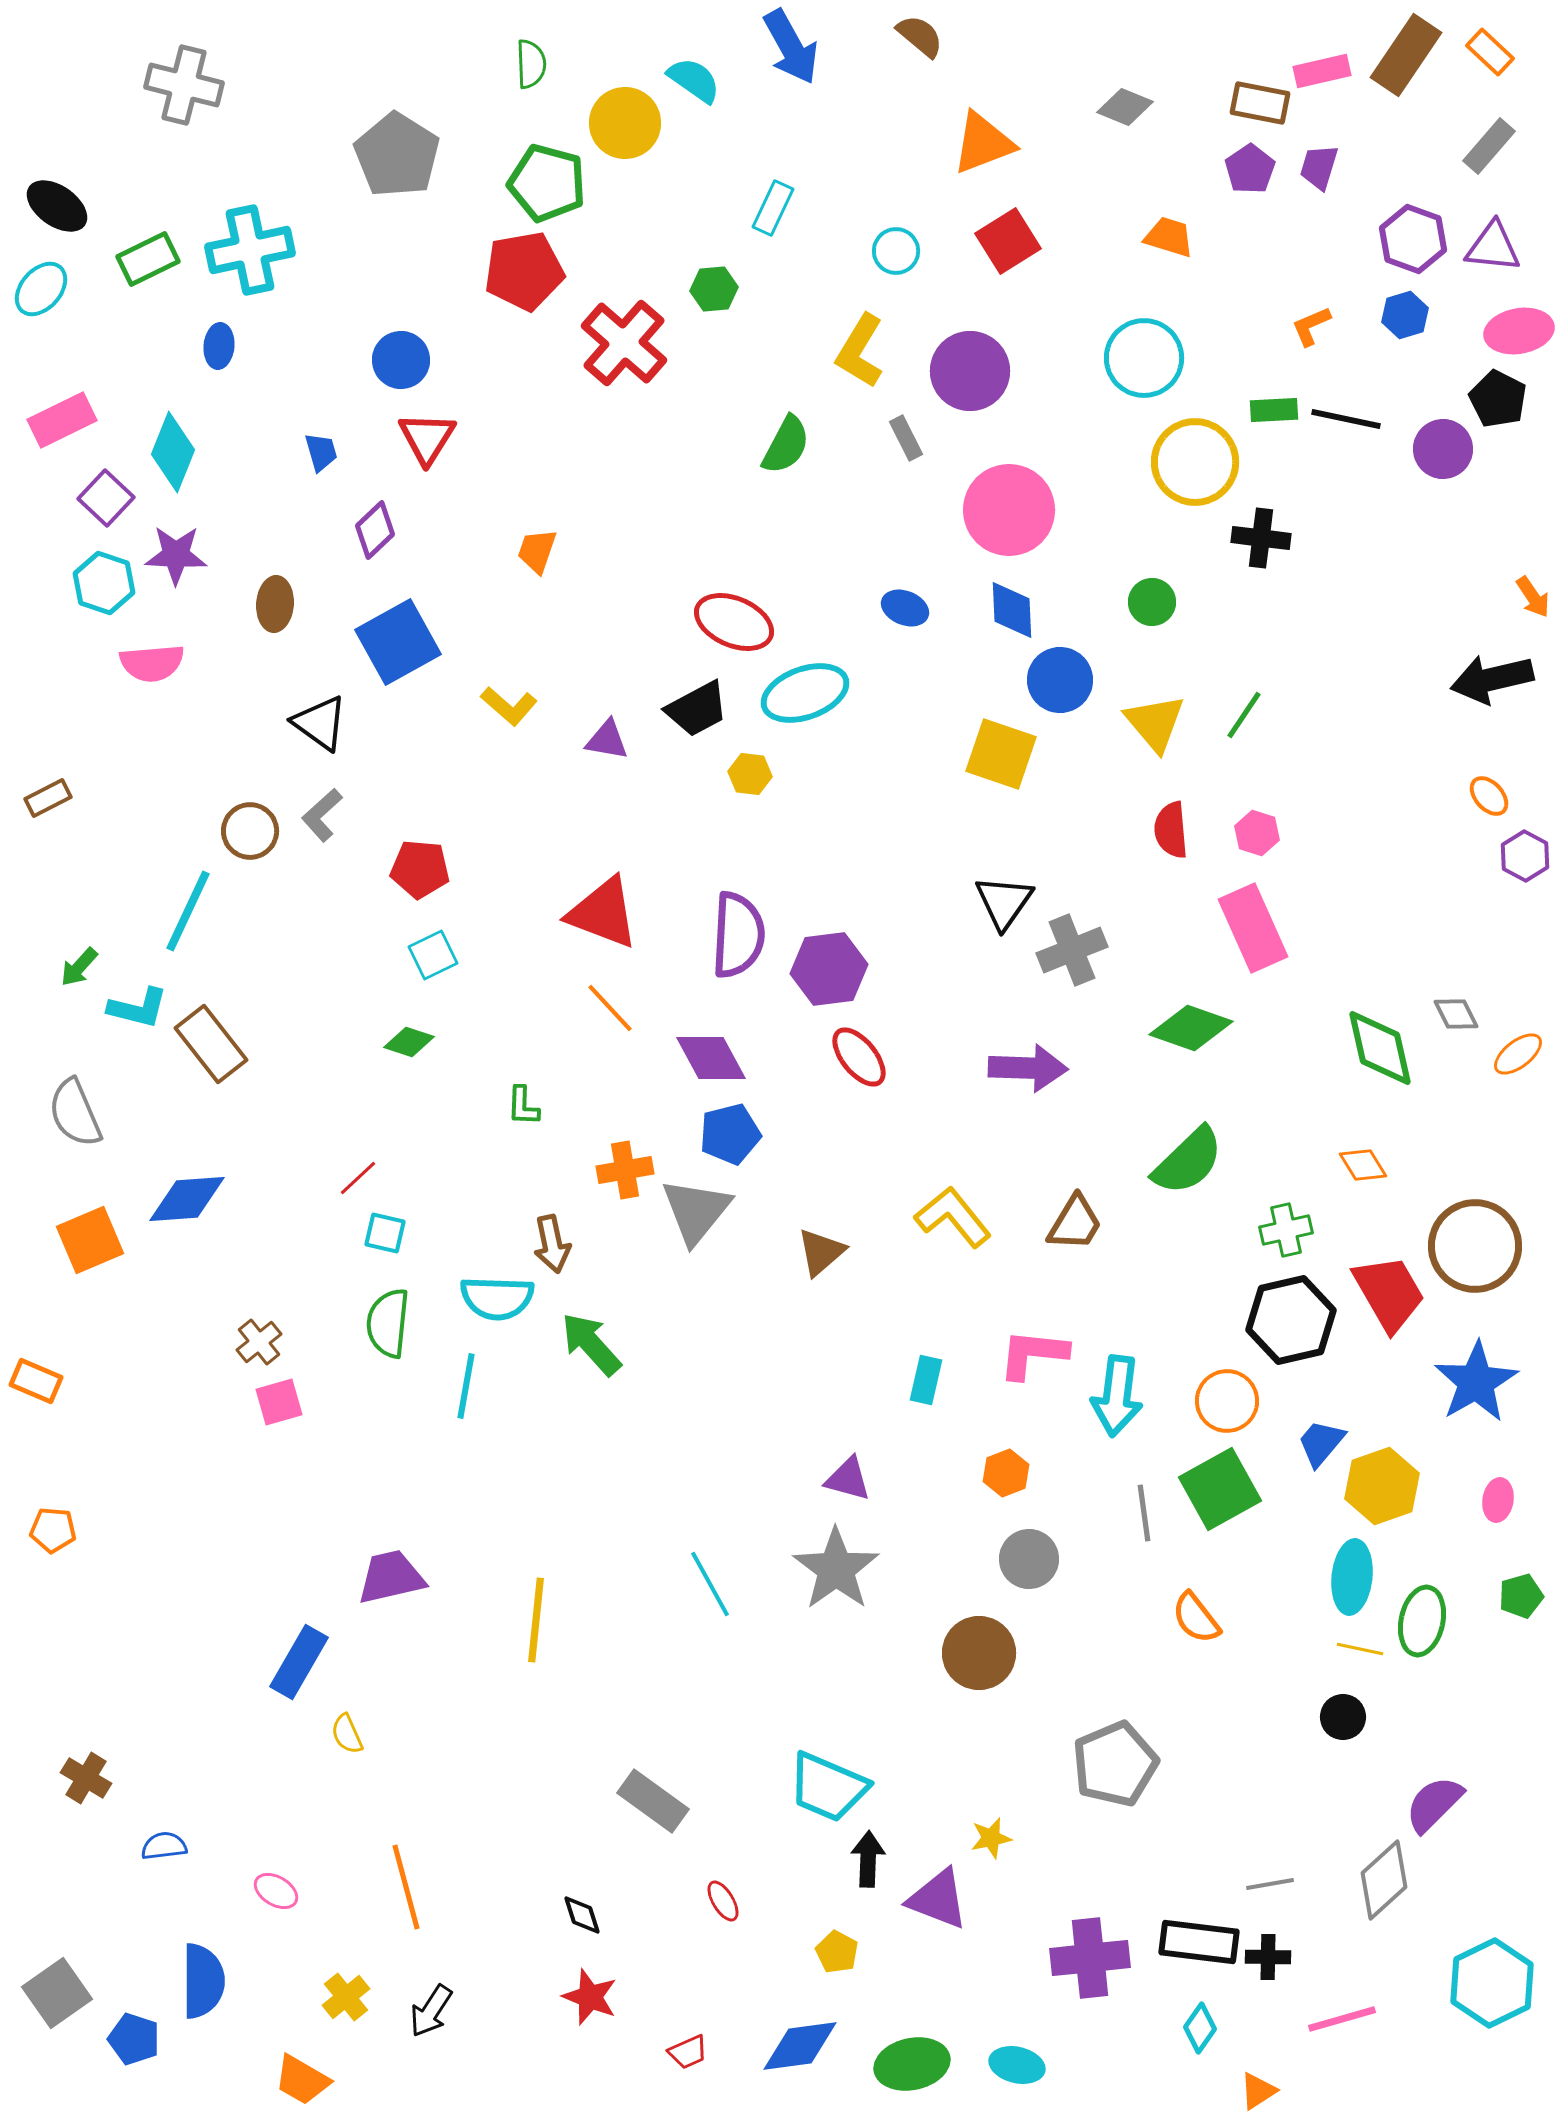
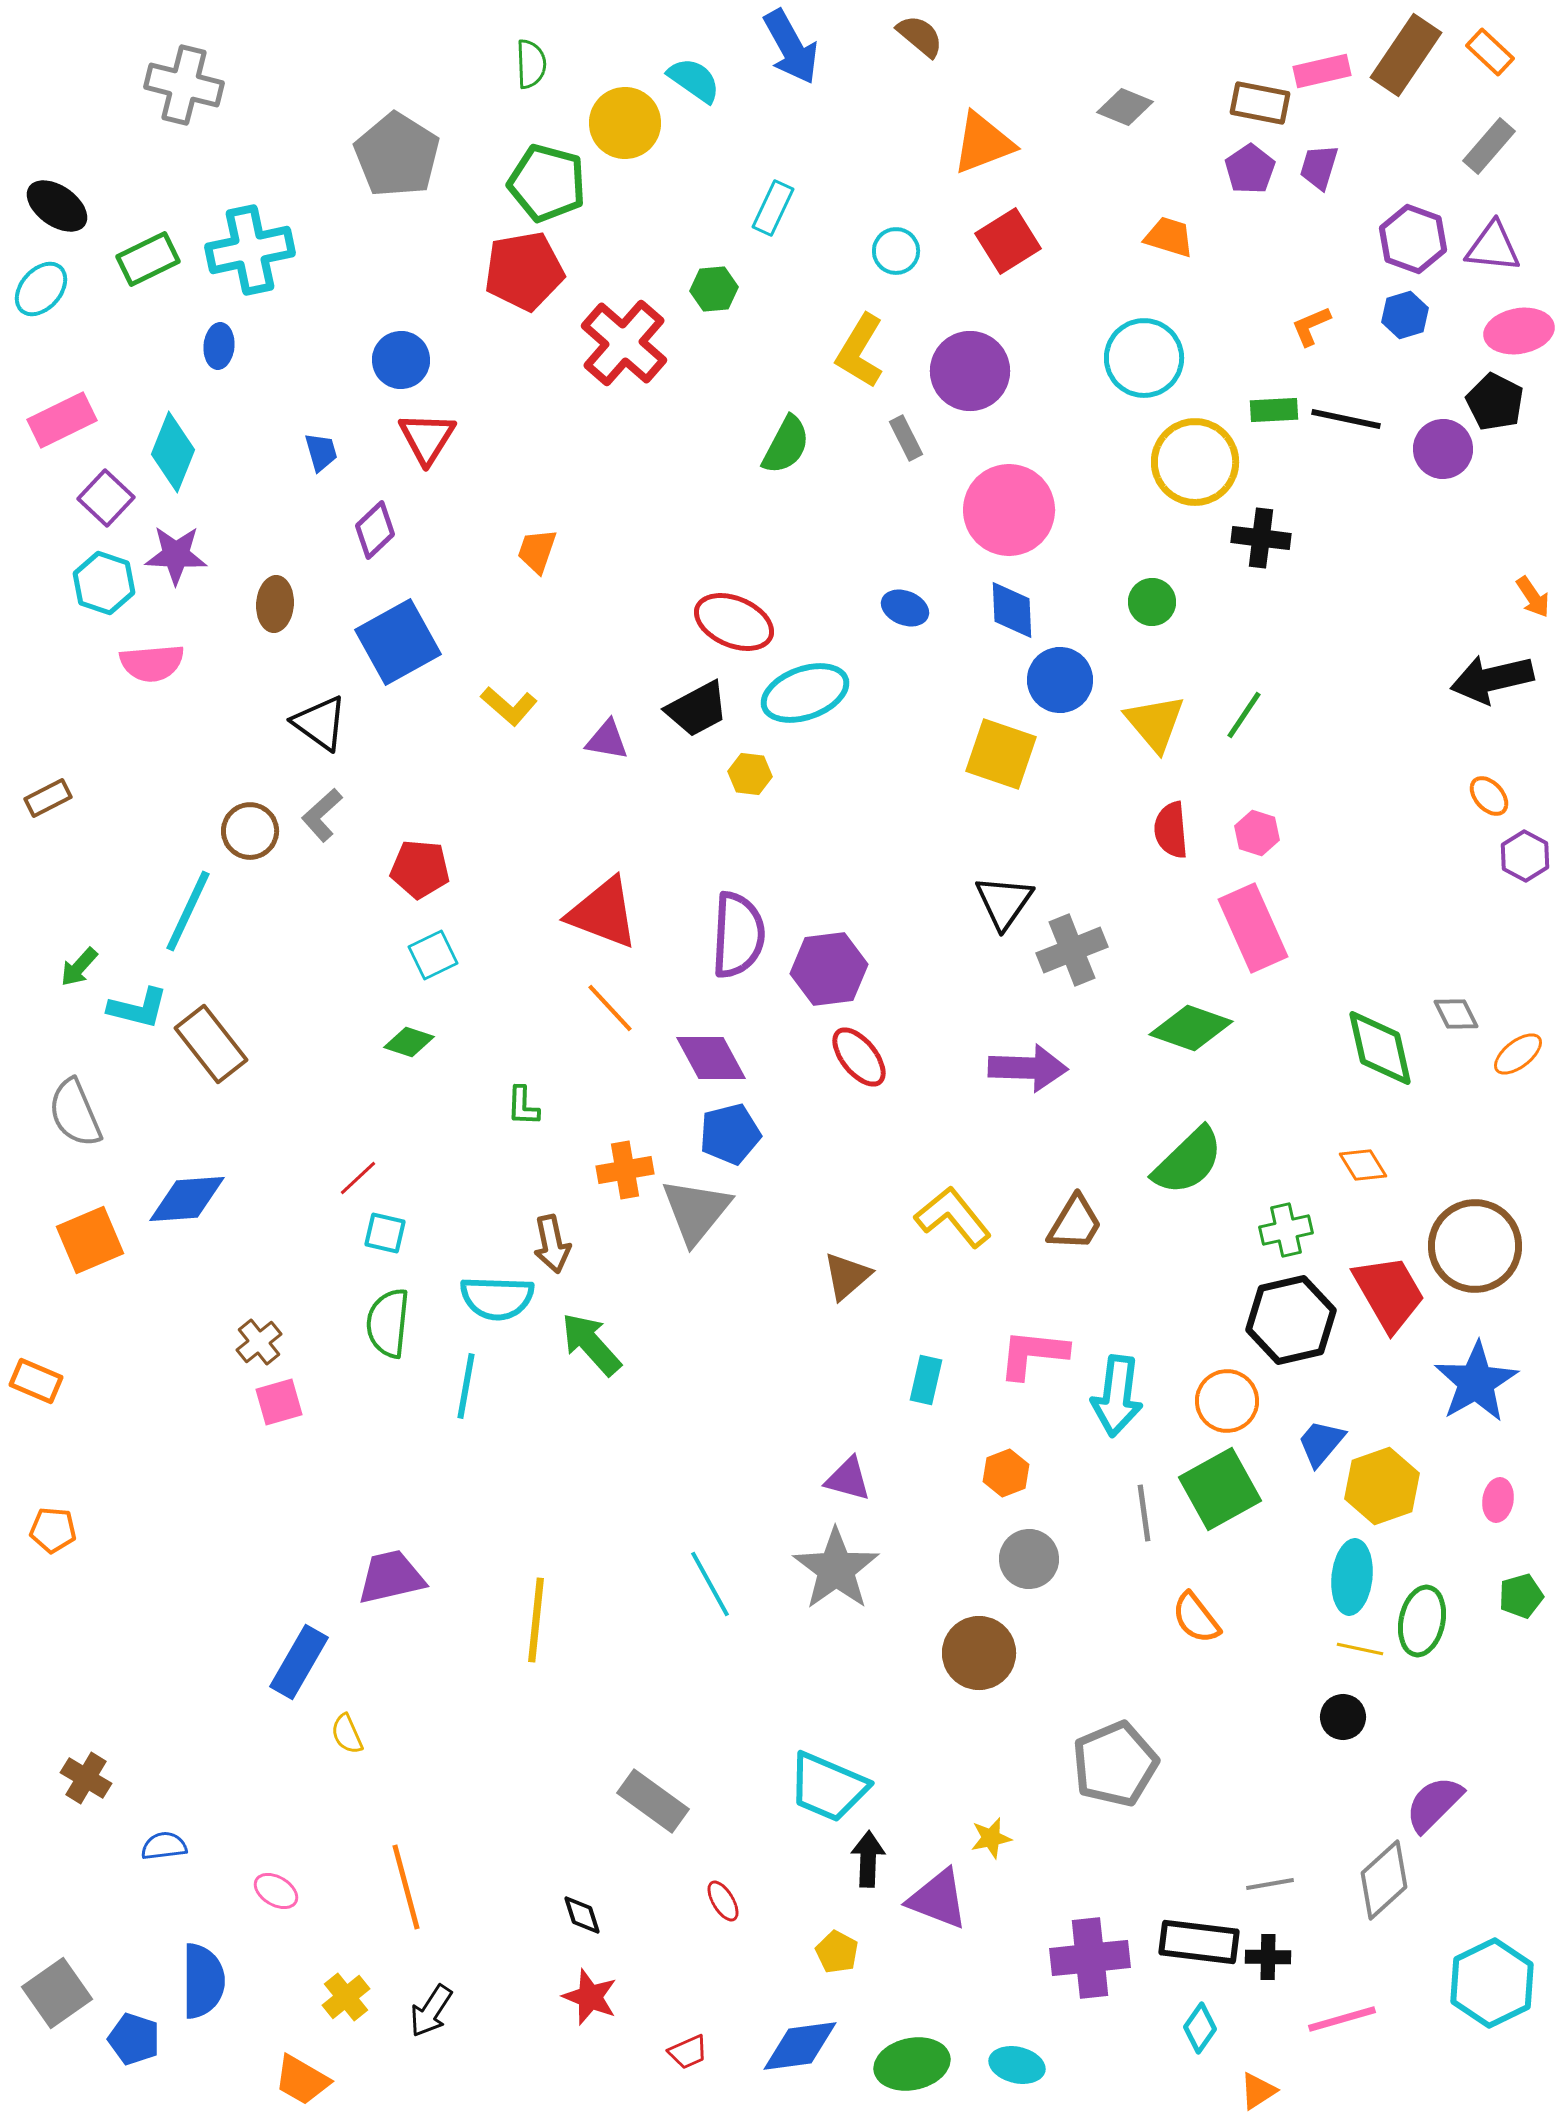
black pentagon at (1498, 399): moved 3 px left, 3 px down
brown triangle at (821, 1252): moved 26 px right, 24 px down
